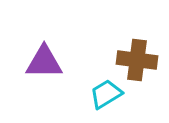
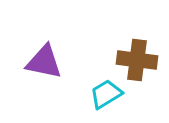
purple triangle: rotated 12 degrees clockwise
